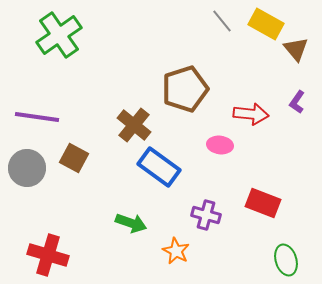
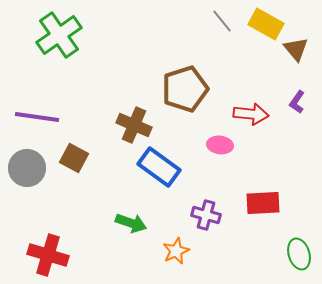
brown cross: rotated 16 degrees counterclockwise
red rectangle: rotated 24 degrees counterclockwise
orange star: rotated 20 degrees clockwise
green ellipse: moved 13 px right, 6 px up
